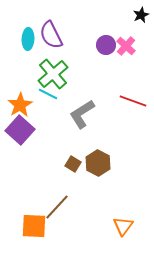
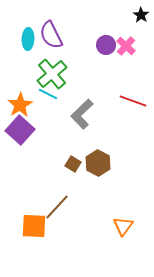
black star: rotated 14 degrees counterclockwise
green cross: moved 1 px left
gray L-shape: rotated 12 degrees counterclockwise
